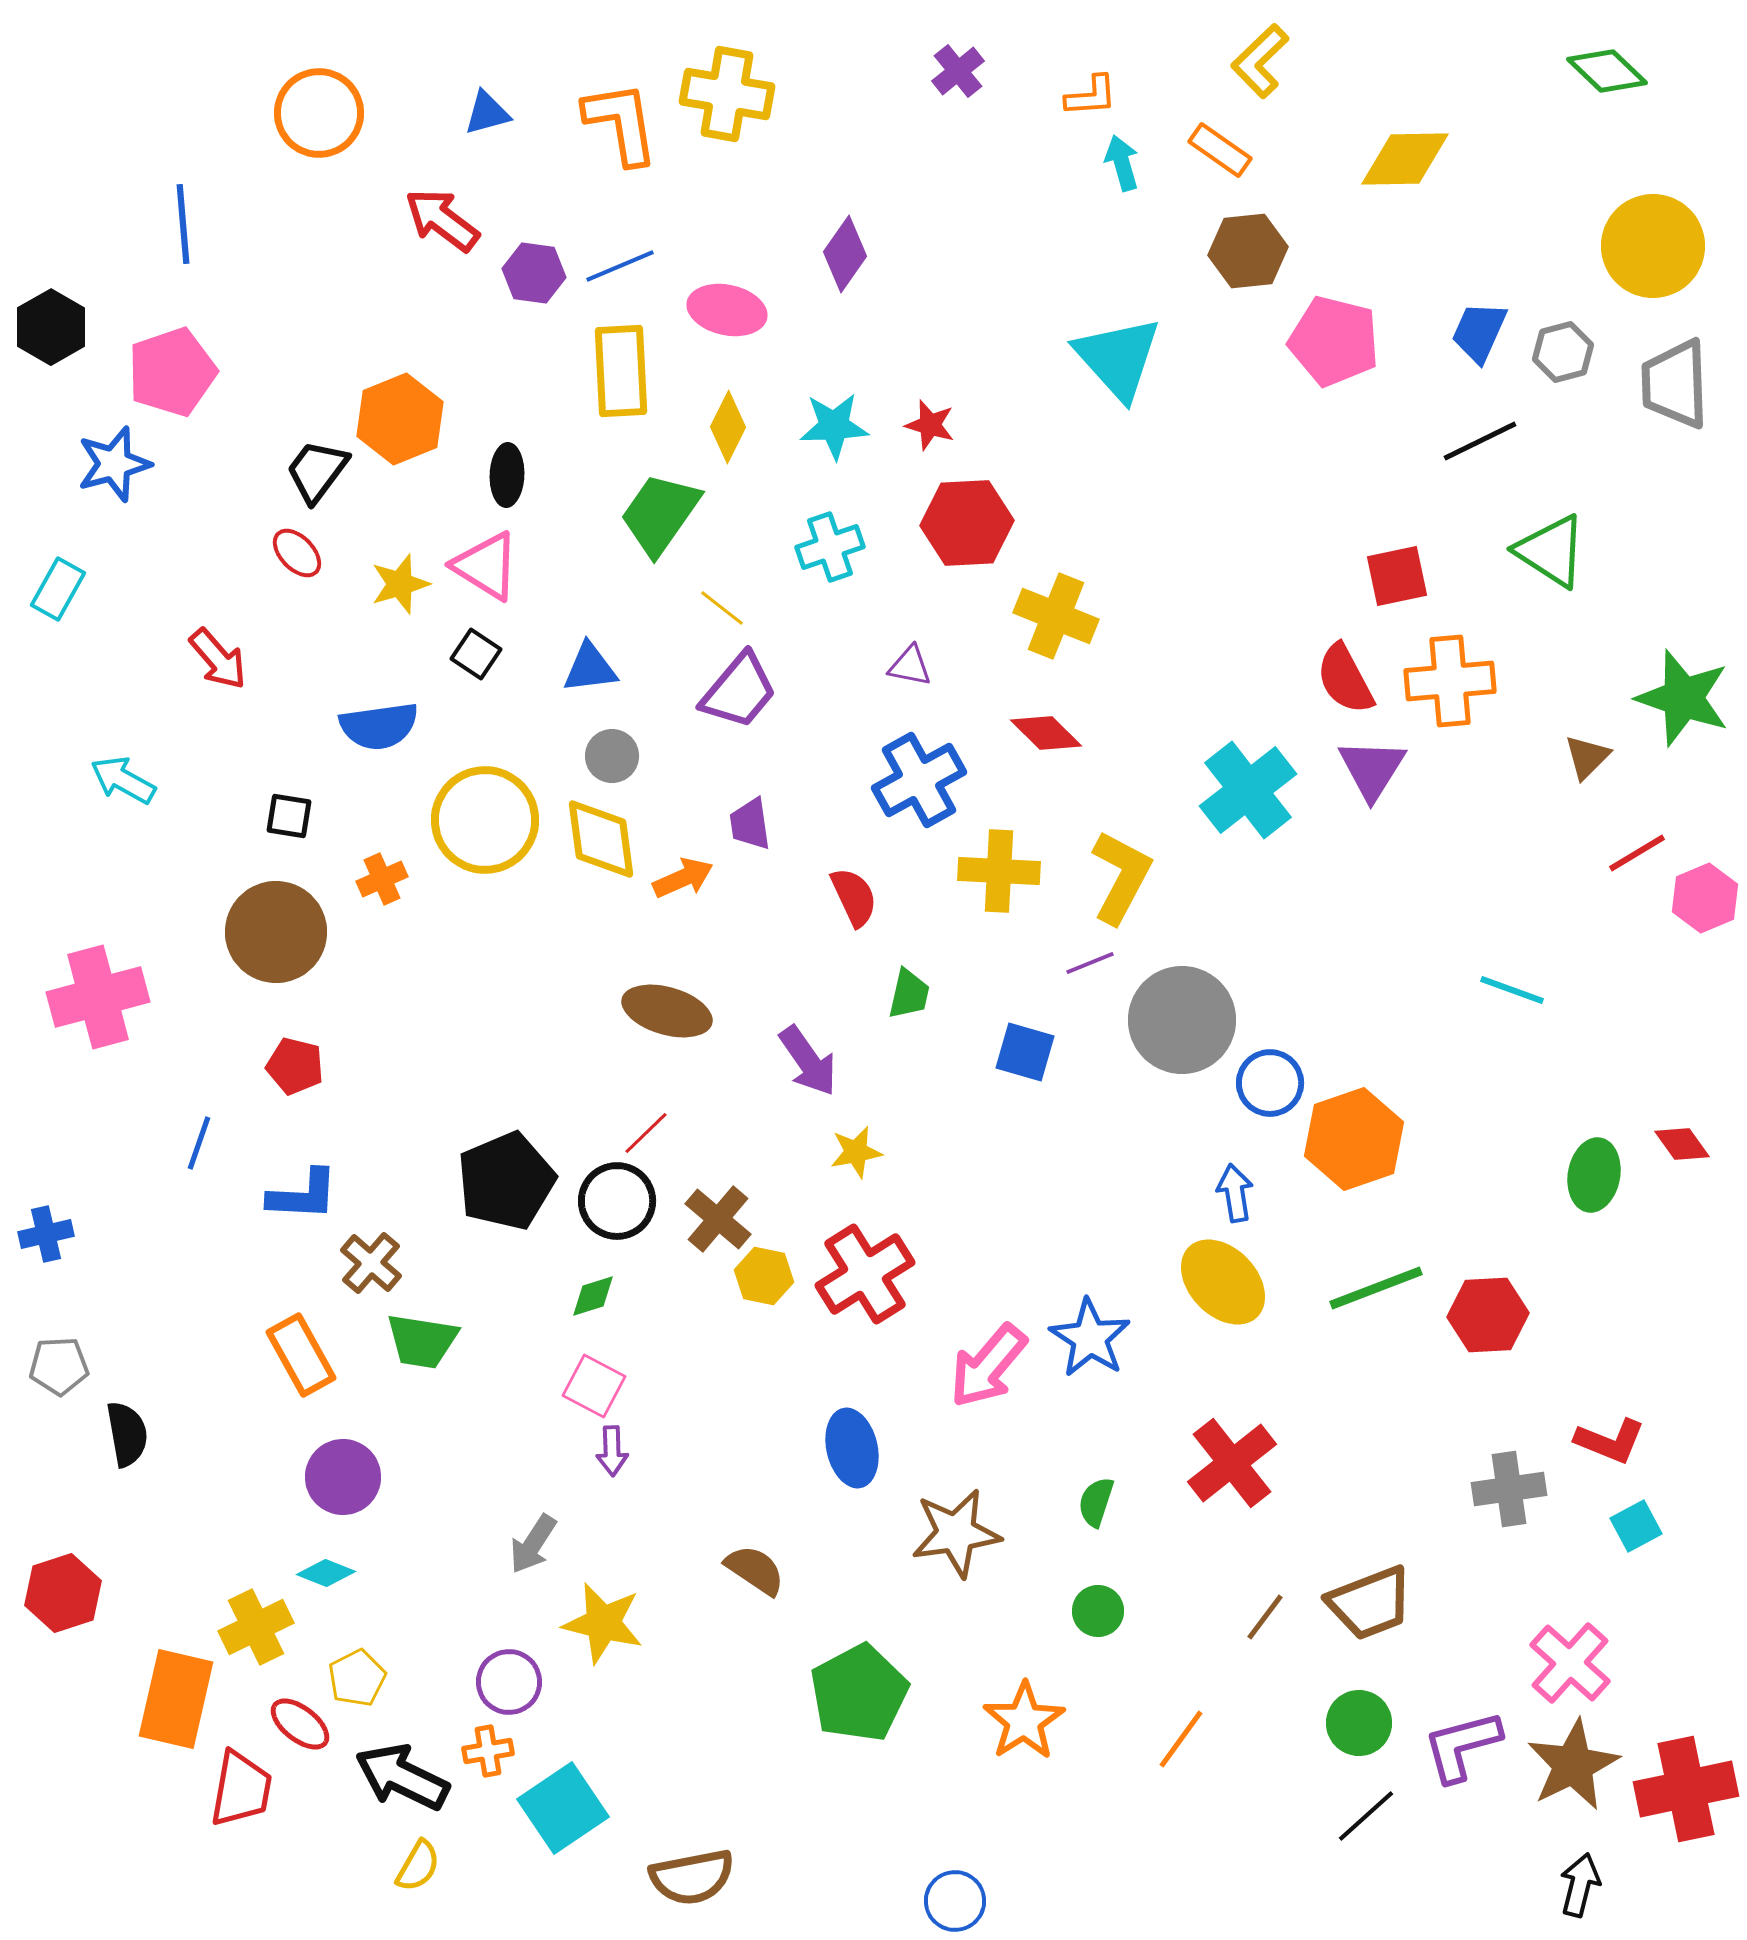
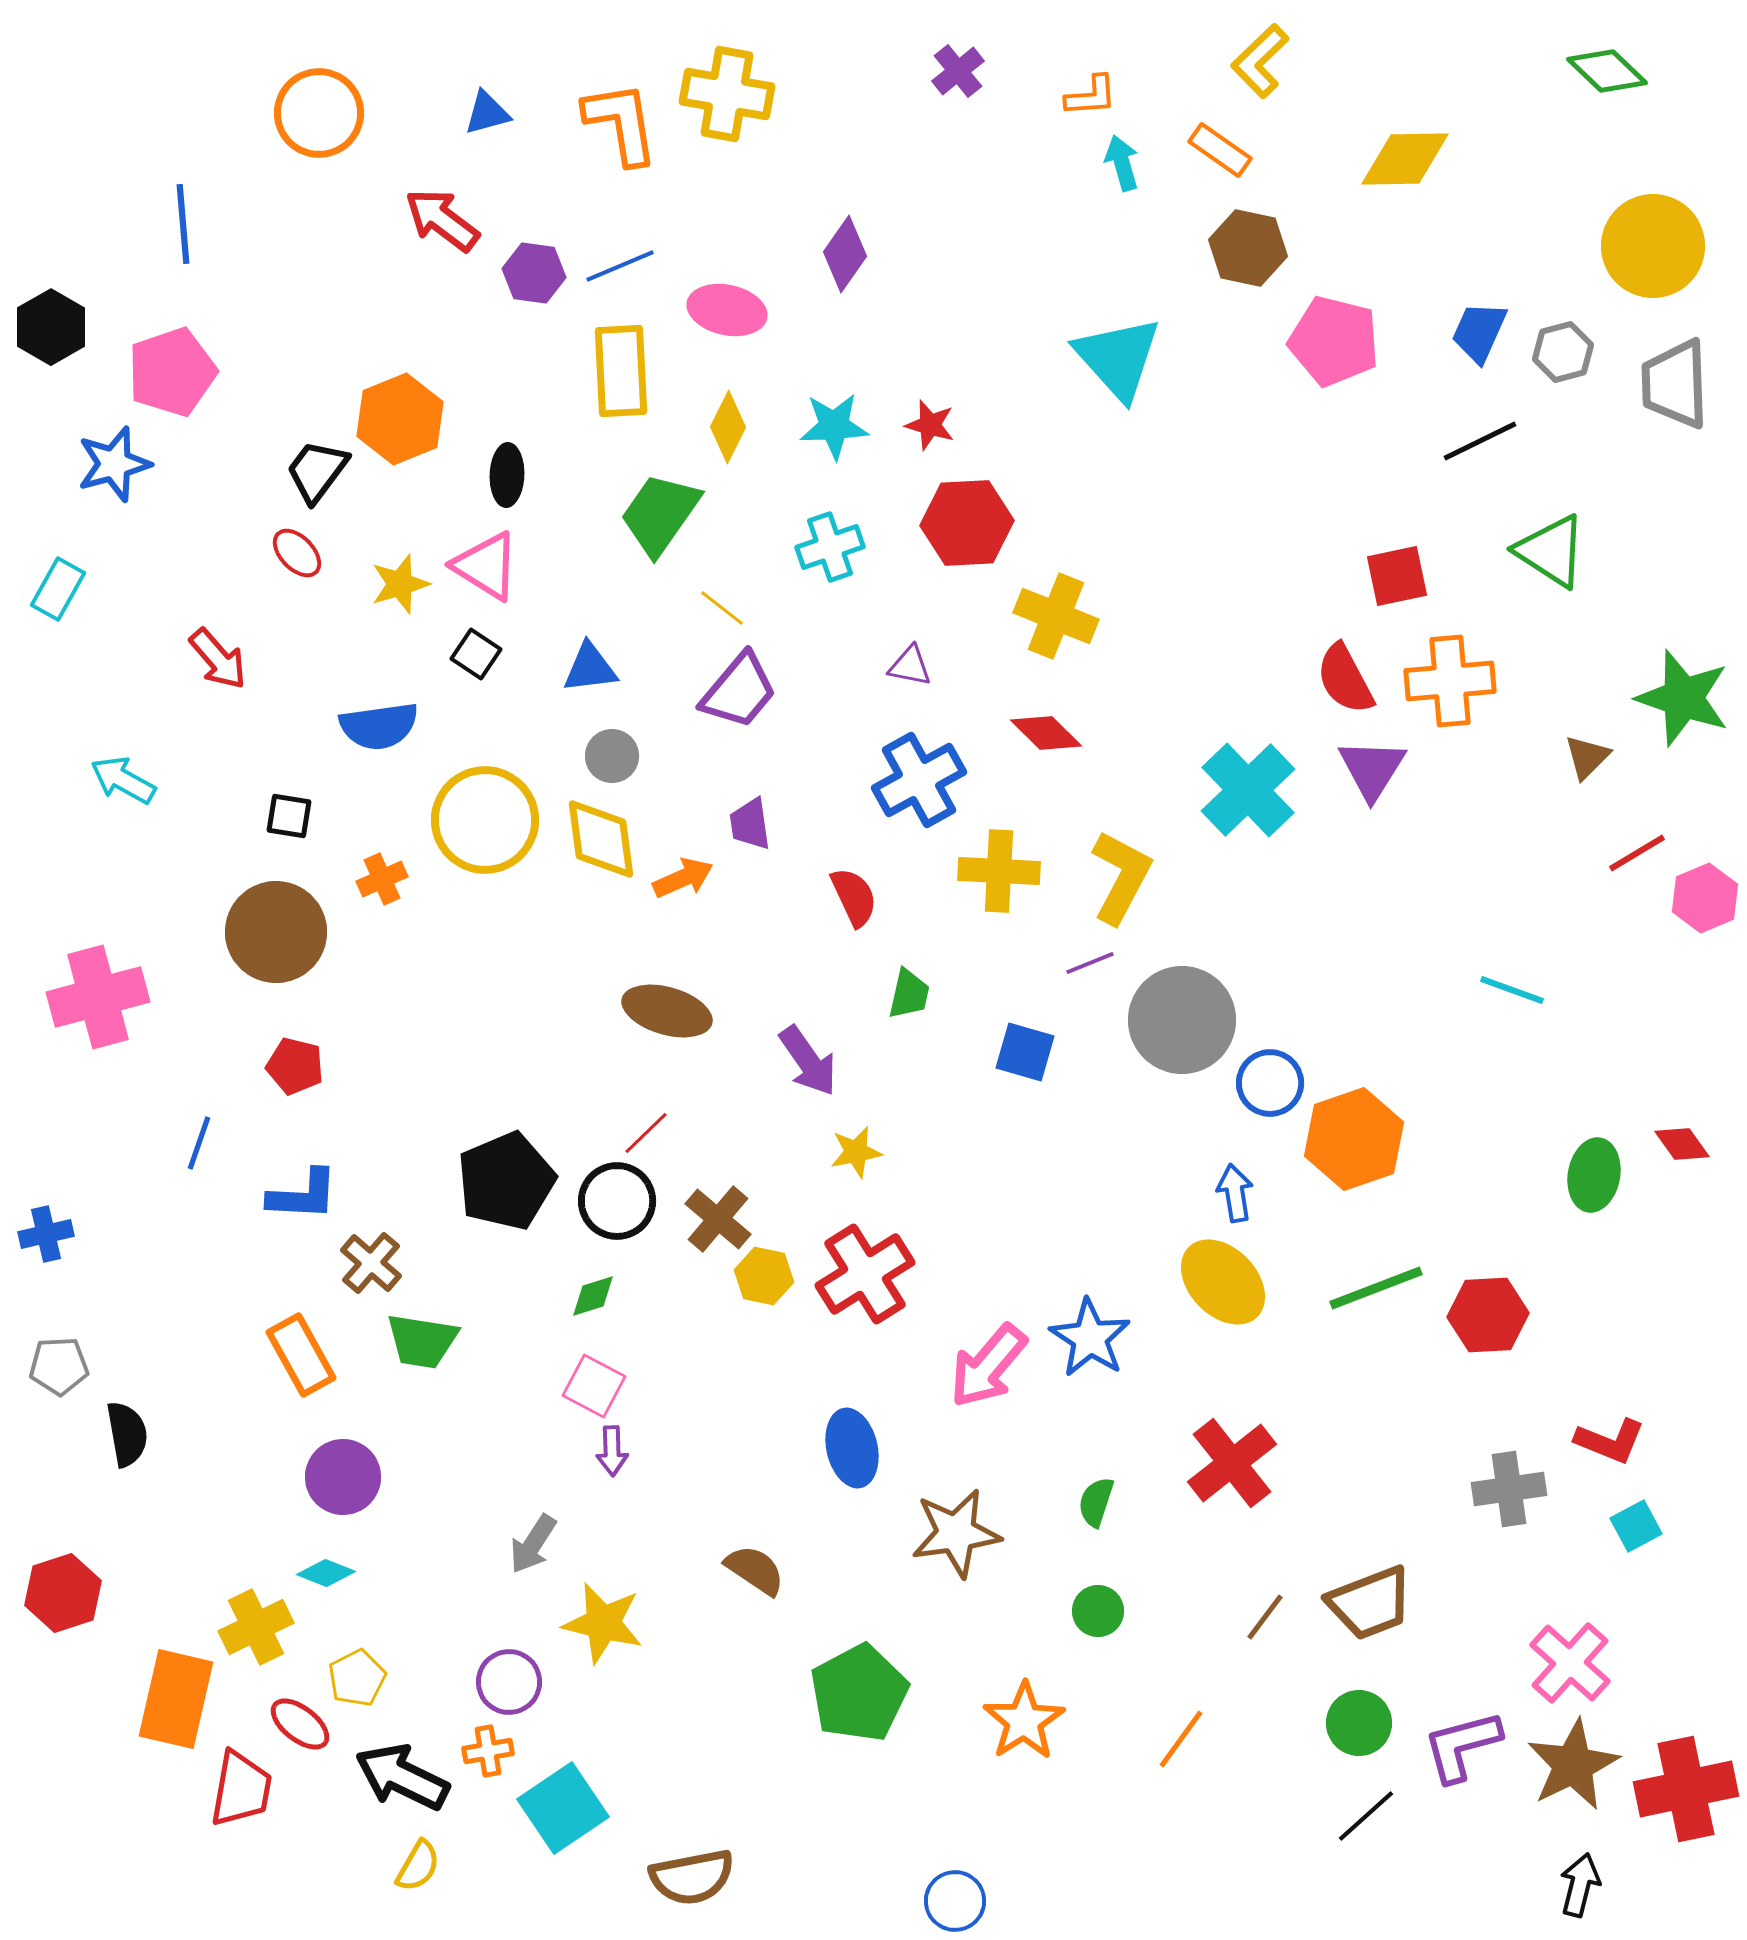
brown hexagon at (1248, 251): moved 3 px up; rotated 18 degrees clockwise
cyan cross at (1248, 790): rotated 6 degrees counterclockwise
